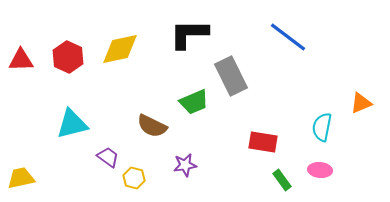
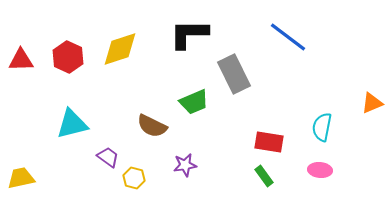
yellow diamond: rotated 6 degrees counterclockwise
gray rectangle: moved 3 px right, 2 px up
orange triangle: moved 11 px right
red rectangle: moved 6 px right
green rectangle: moved 18 px left, 4 px up
